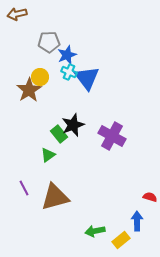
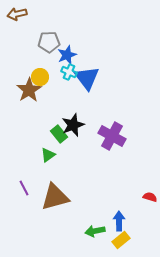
blue arrow: moved 18 px left
